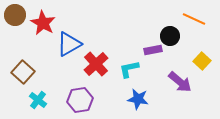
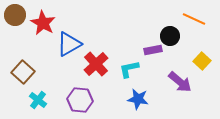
purple hexagon: rotated 15 degrees clockwise
